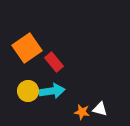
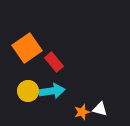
orange star: rotated 28 degrees counterclockwise
